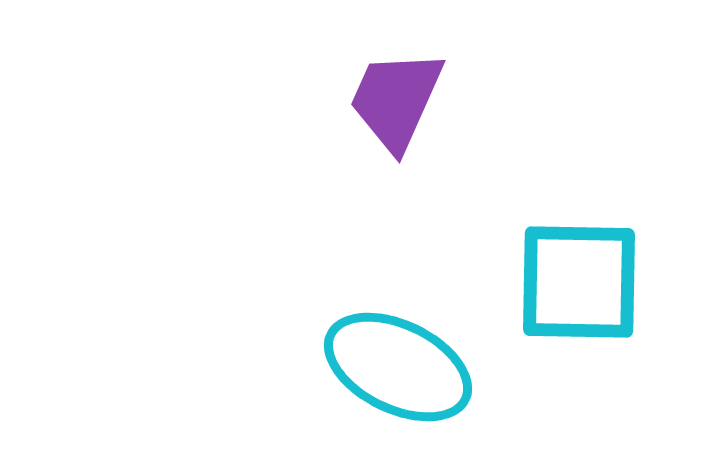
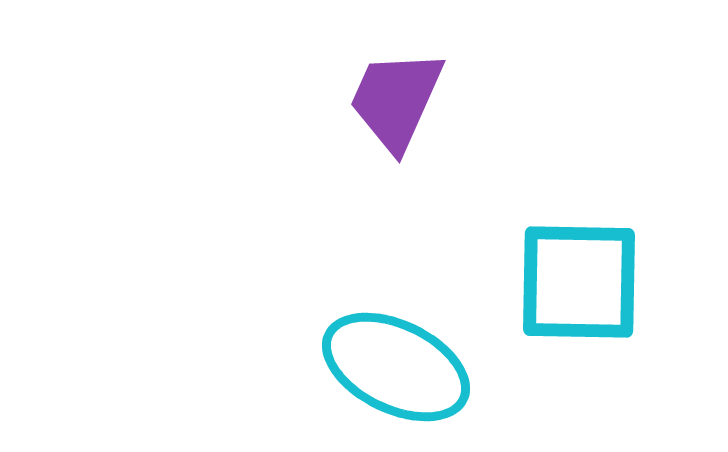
cyan ellipse: moved 2 px left
